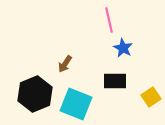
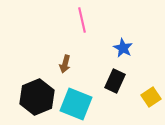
pink line: moved 27 px left
brown arrow: rotated 18 degrees counterclockwise
black rectangle: rotated 65 degrees counterclockwise
black hexagon: moved 2 px right, 3 px down
